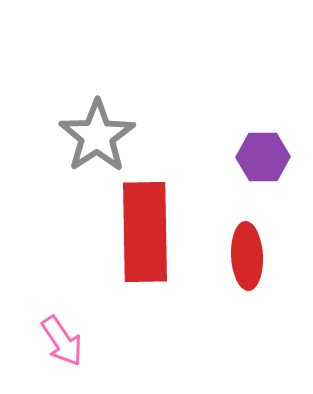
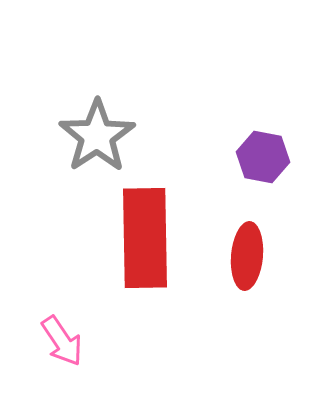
purple hexagon: rotated 12 degrees clockwise
red rectangle: moved 6 px down
red ellipse: rotated 8 degrees clockwise
